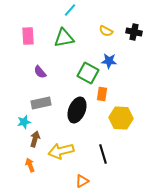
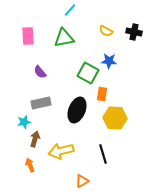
yellow hexagon: moved 6 px left
